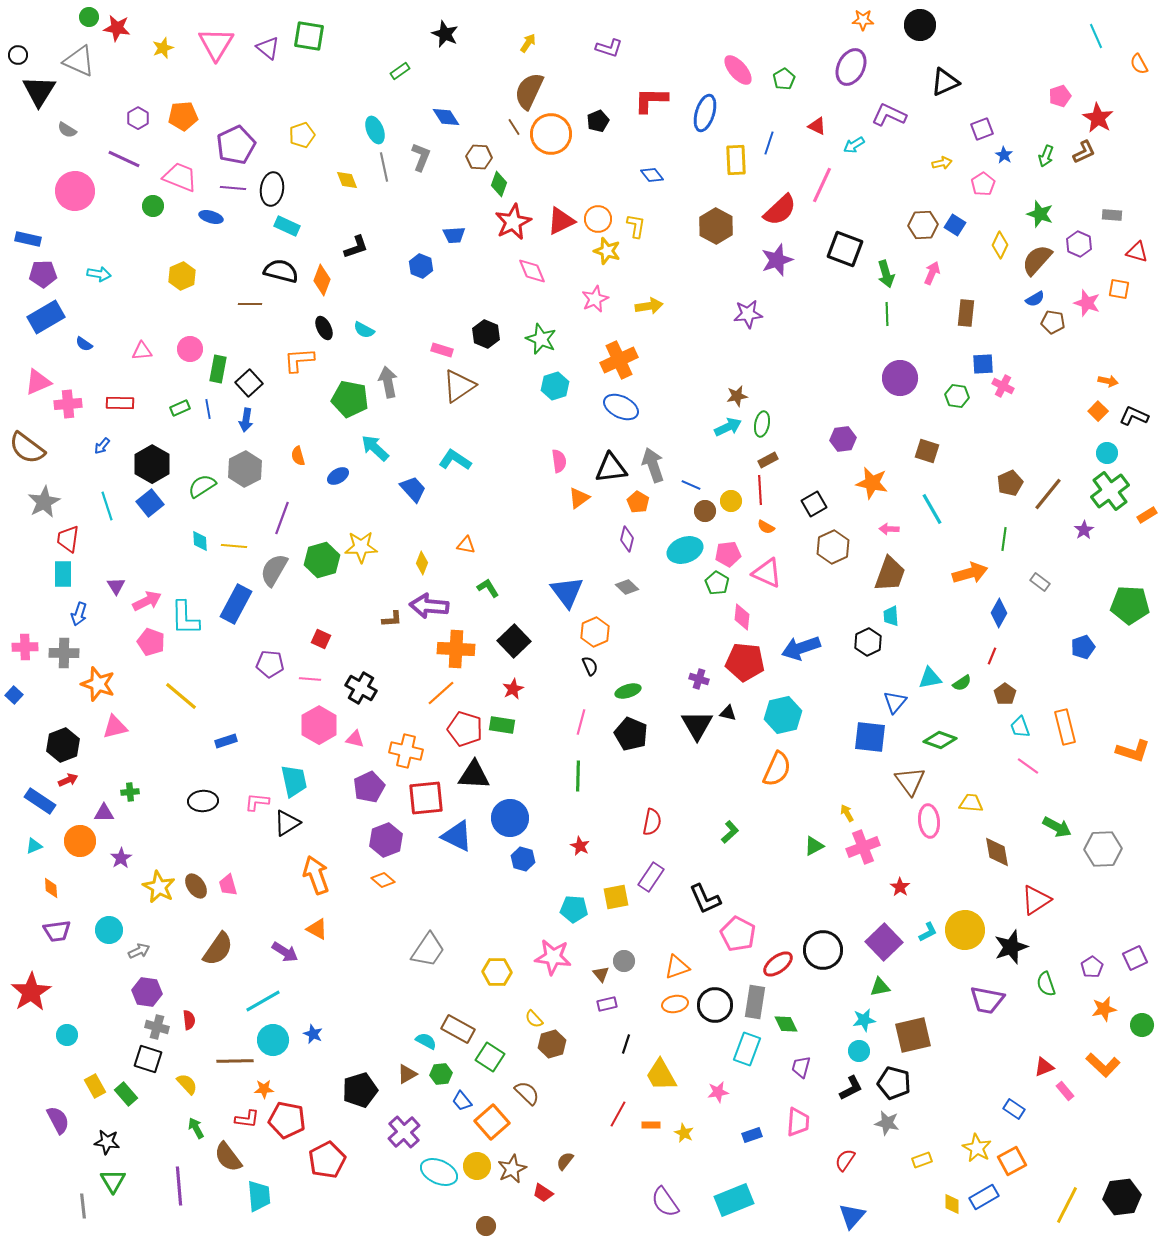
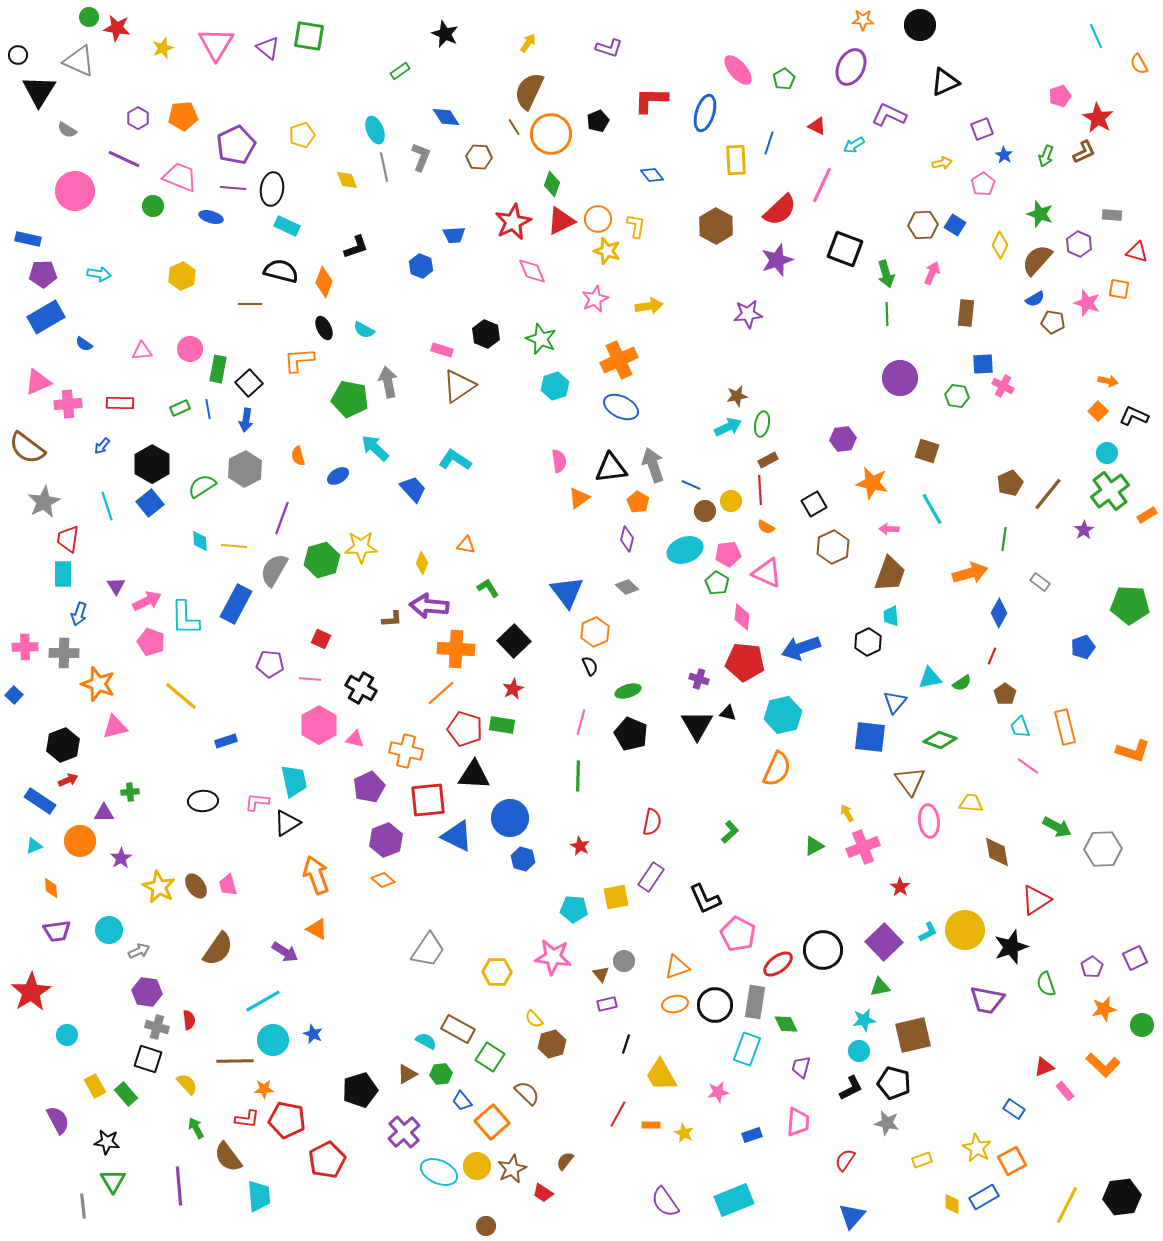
green diamond at (499, 184): moved 53 px right
orange diamond at (322, 280): moved 2 px right, 2 px down
red square at (426, 798): moved 2 px right, 2 px down
